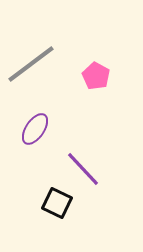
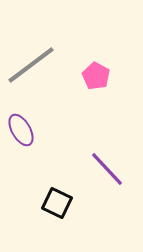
gray line: moved 1 px down
purple ellipse: moved 14 px left, 1 px down; rotated 64 degrees counterclockwise
purple line: moved 24 px right
